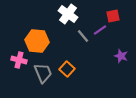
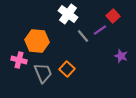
red square: rotated 32 degrees counterclockwise
